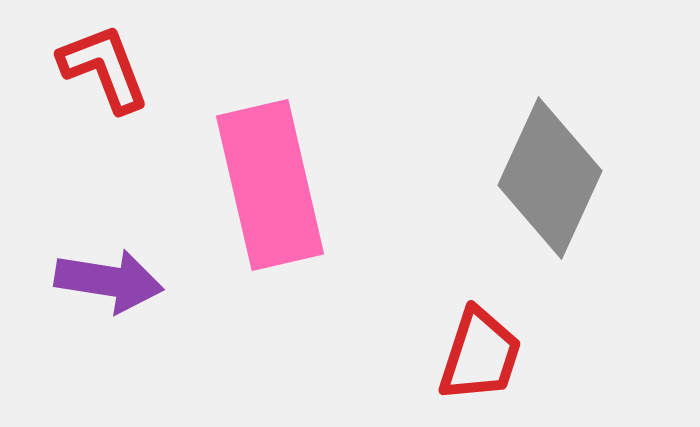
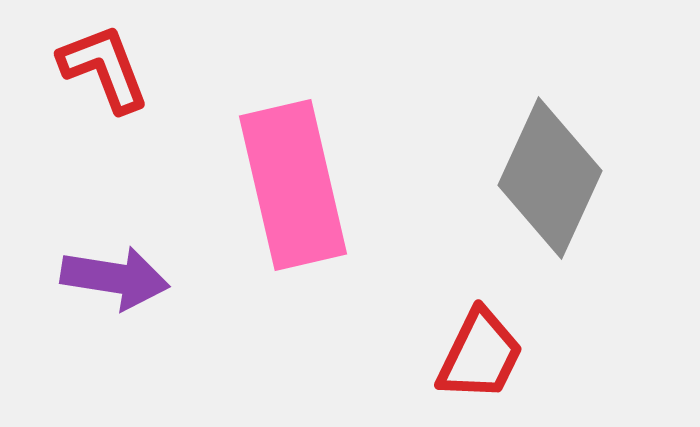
pink rectangle: moved 23 px right
purple arrow: moved 6 px right, 3 px up
red trapezoid: rotated 8 degrees clockwise
